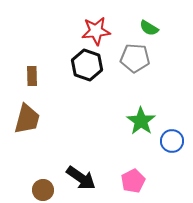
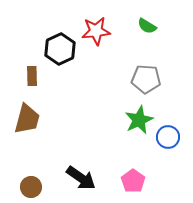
green semicircle: moved 2 px left, 2 px up
gray pentagon: moved 11 px right, 21 px down
black hexagon: moved 27 px left, 16 px up; rotated 16 degrees clockwise
green star: moved 2 px left, 1 px up; rotated 12 degrees clockwise
blue circle: moved 4 px left, 4 px up
pink pentagon: rotated 10 degrees counterclockwise
brown circle: moved 12 px left, 3 px up
